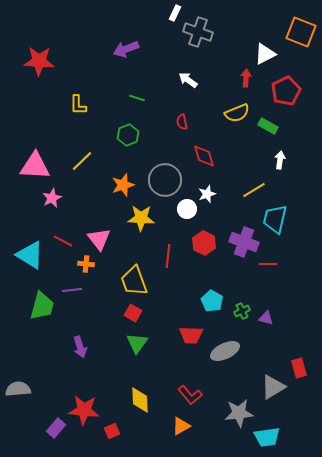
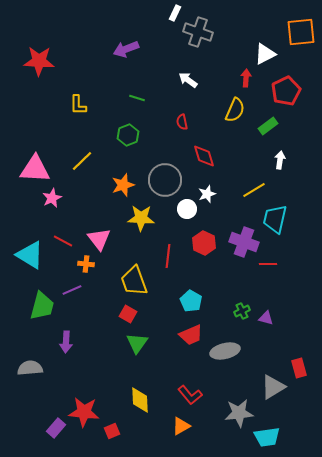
orange square at (301, 32): rotated 28 degrees counterclockwise
yellow semicircle at (237, 113): moved 2 px left, 3 px up; rotated 45 degrees counterclockwise
green rectangle at (268, 126): rotated 66 degrees counterclockwise
pink triangle at (35, 166): moved 3 px down
purple line at (72, 290): rotated 18 degrees counterclockwise
cyan pentagon at (212, 301): moved 21 px left
red square at (133, 313): moved 5 px left, 1 px down
red trapezoid at (191, 335): rotated 25 degrees counterclockwise
purple arrow at (80, 347): moved 14 px left, 5 px up; rotated 20 degrees clockwise
gray ellipse at (225, 351): rotated 12 degrees clockwise
gray semicircle at (18, 389): moved 12 px right, 21 px up
red star at (84, 410): moved 2 px down
